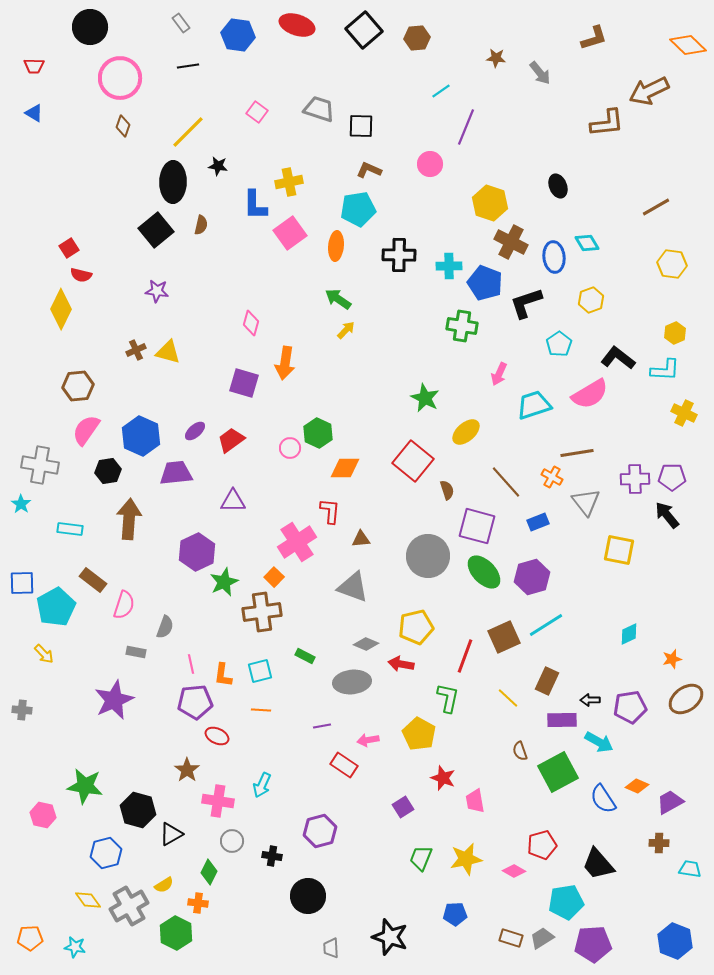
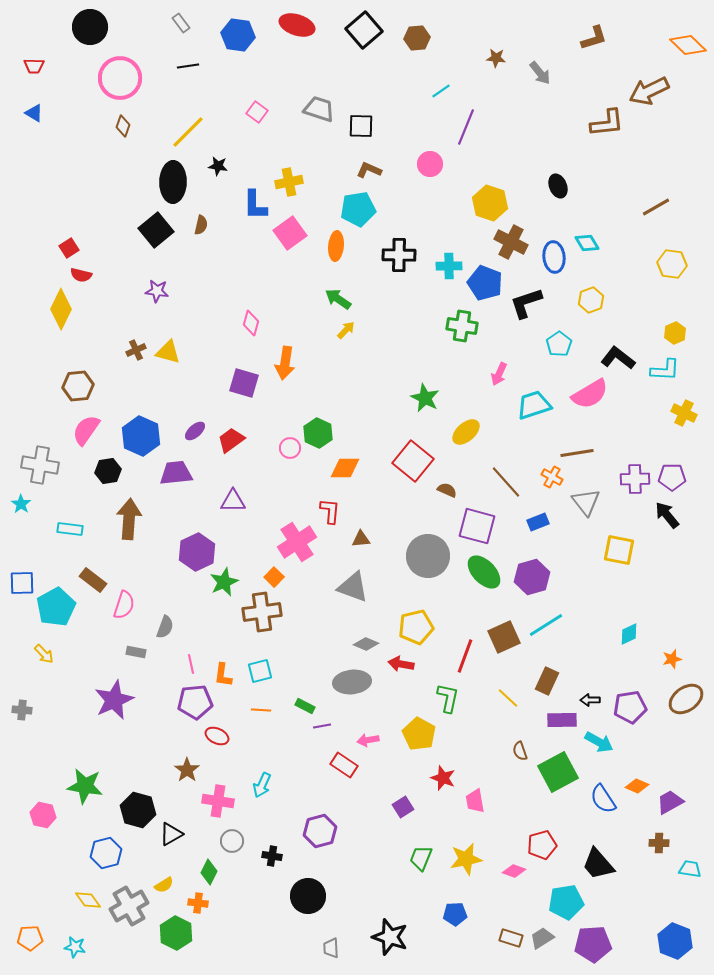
brown semicircle at (447, 490): rotated 48 degrees counterclockwise
green rectangle at (305, 656): moved 50 px down
pink diamond at (514, 871): rotated 10 degrees counterclockwise
